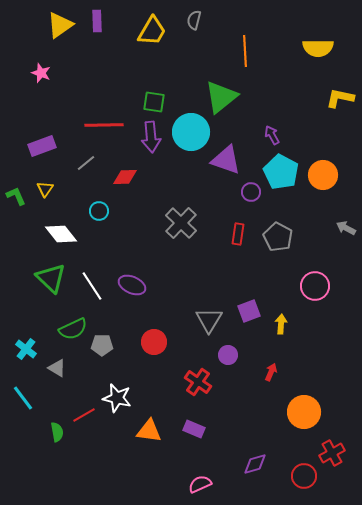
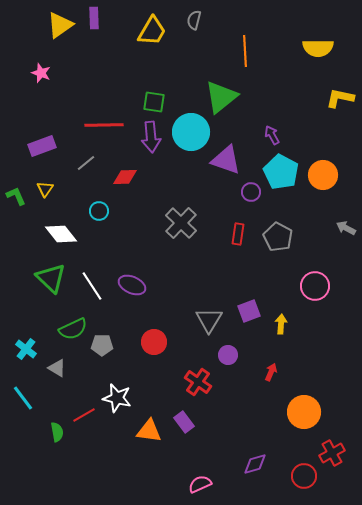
purple rectangle at (97, 21): moved 3 px left, 3 px up
purple rectangle at (194, 429): moved 10 px left, 7 px up; rotated 30 degrees clockwise
